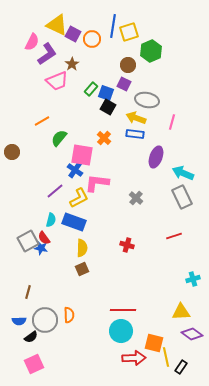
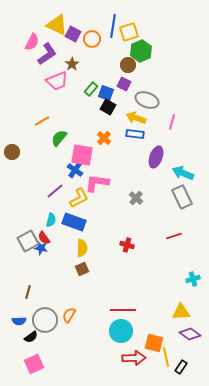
green hexagon at (151, 51): moved 10 px left
gray ellipse at (147, 100): rotated 10 degrees clockwise
orange semicircle at (69, 315): rotated 147 degrees counterclockwise
purple diamond at (192, 334): moved 2 px left
